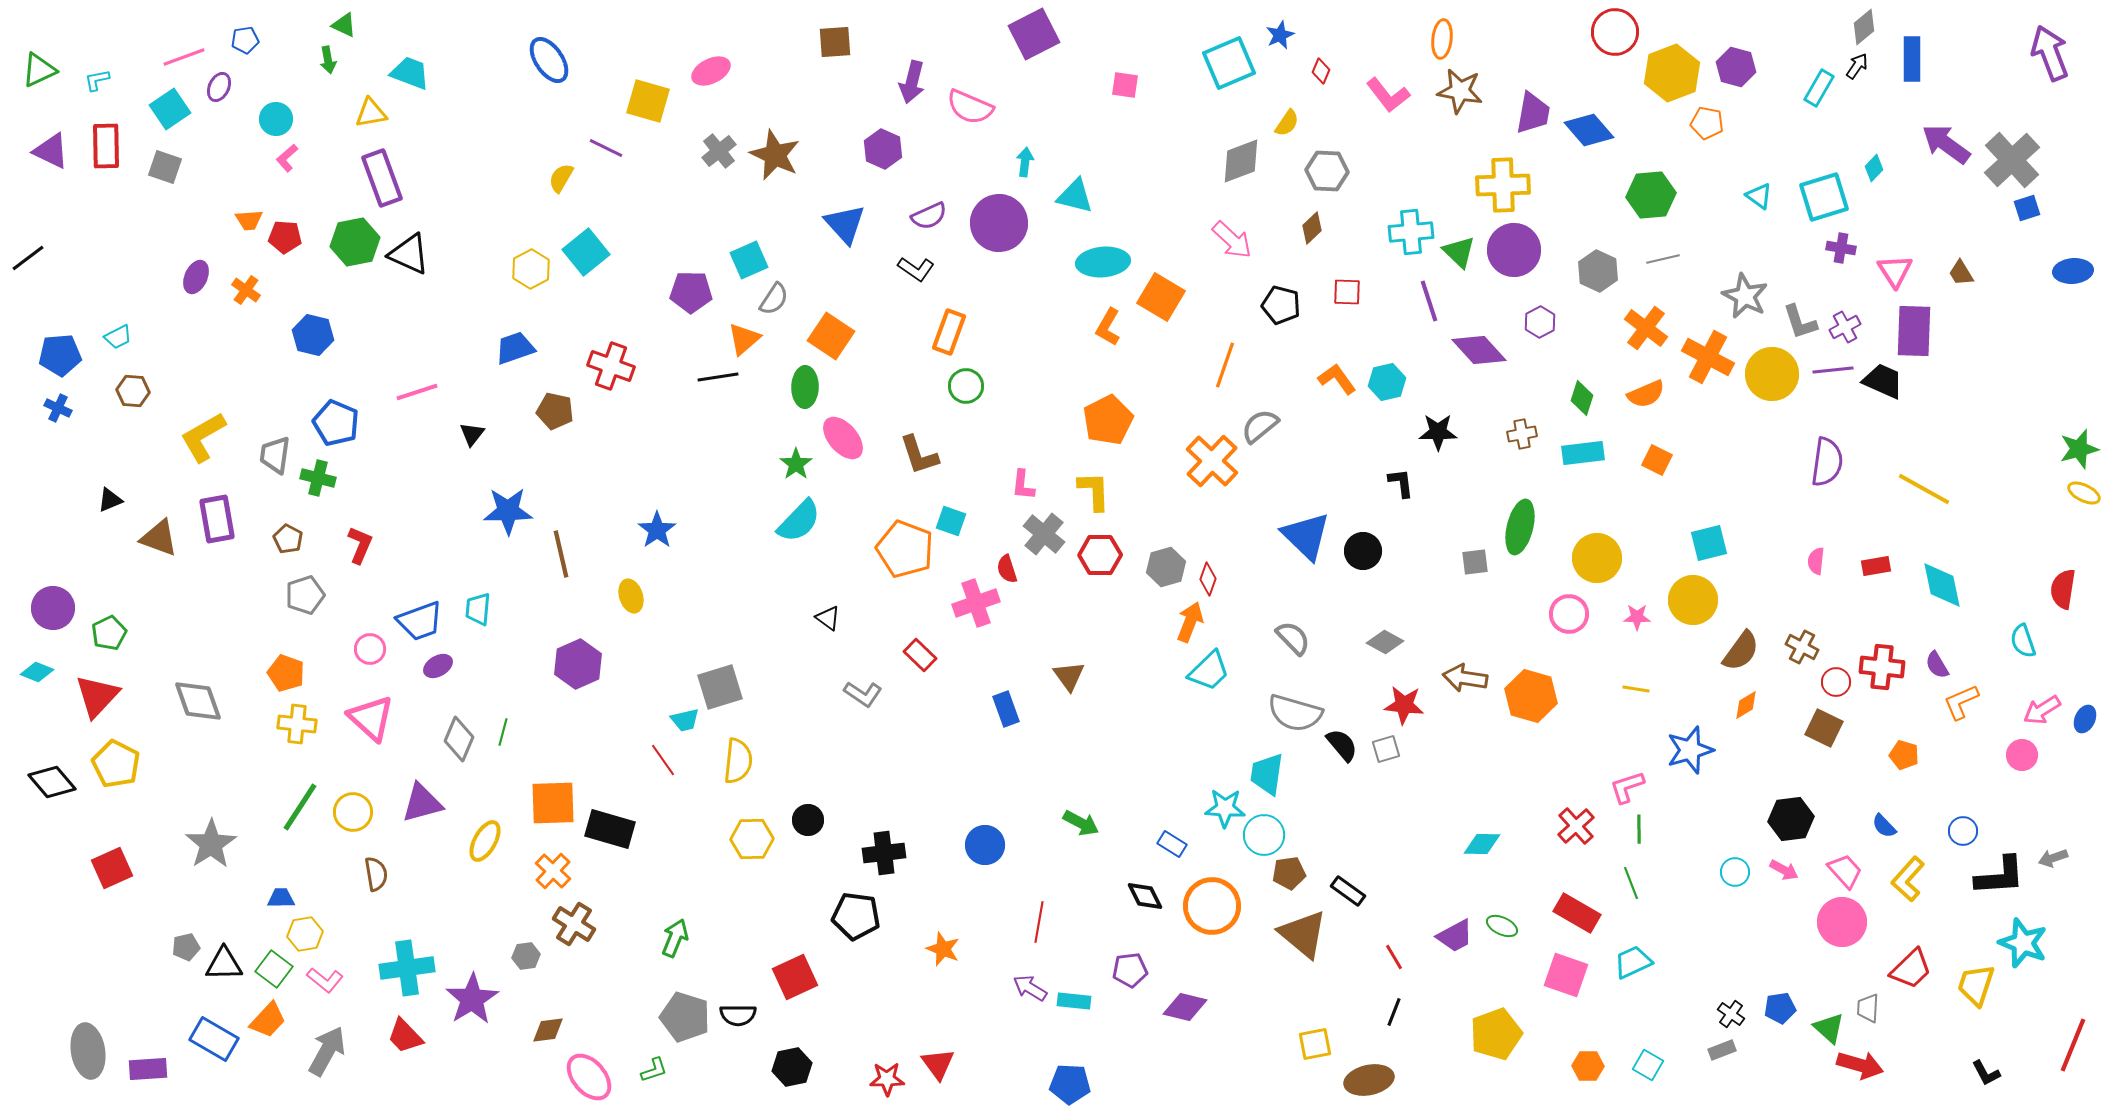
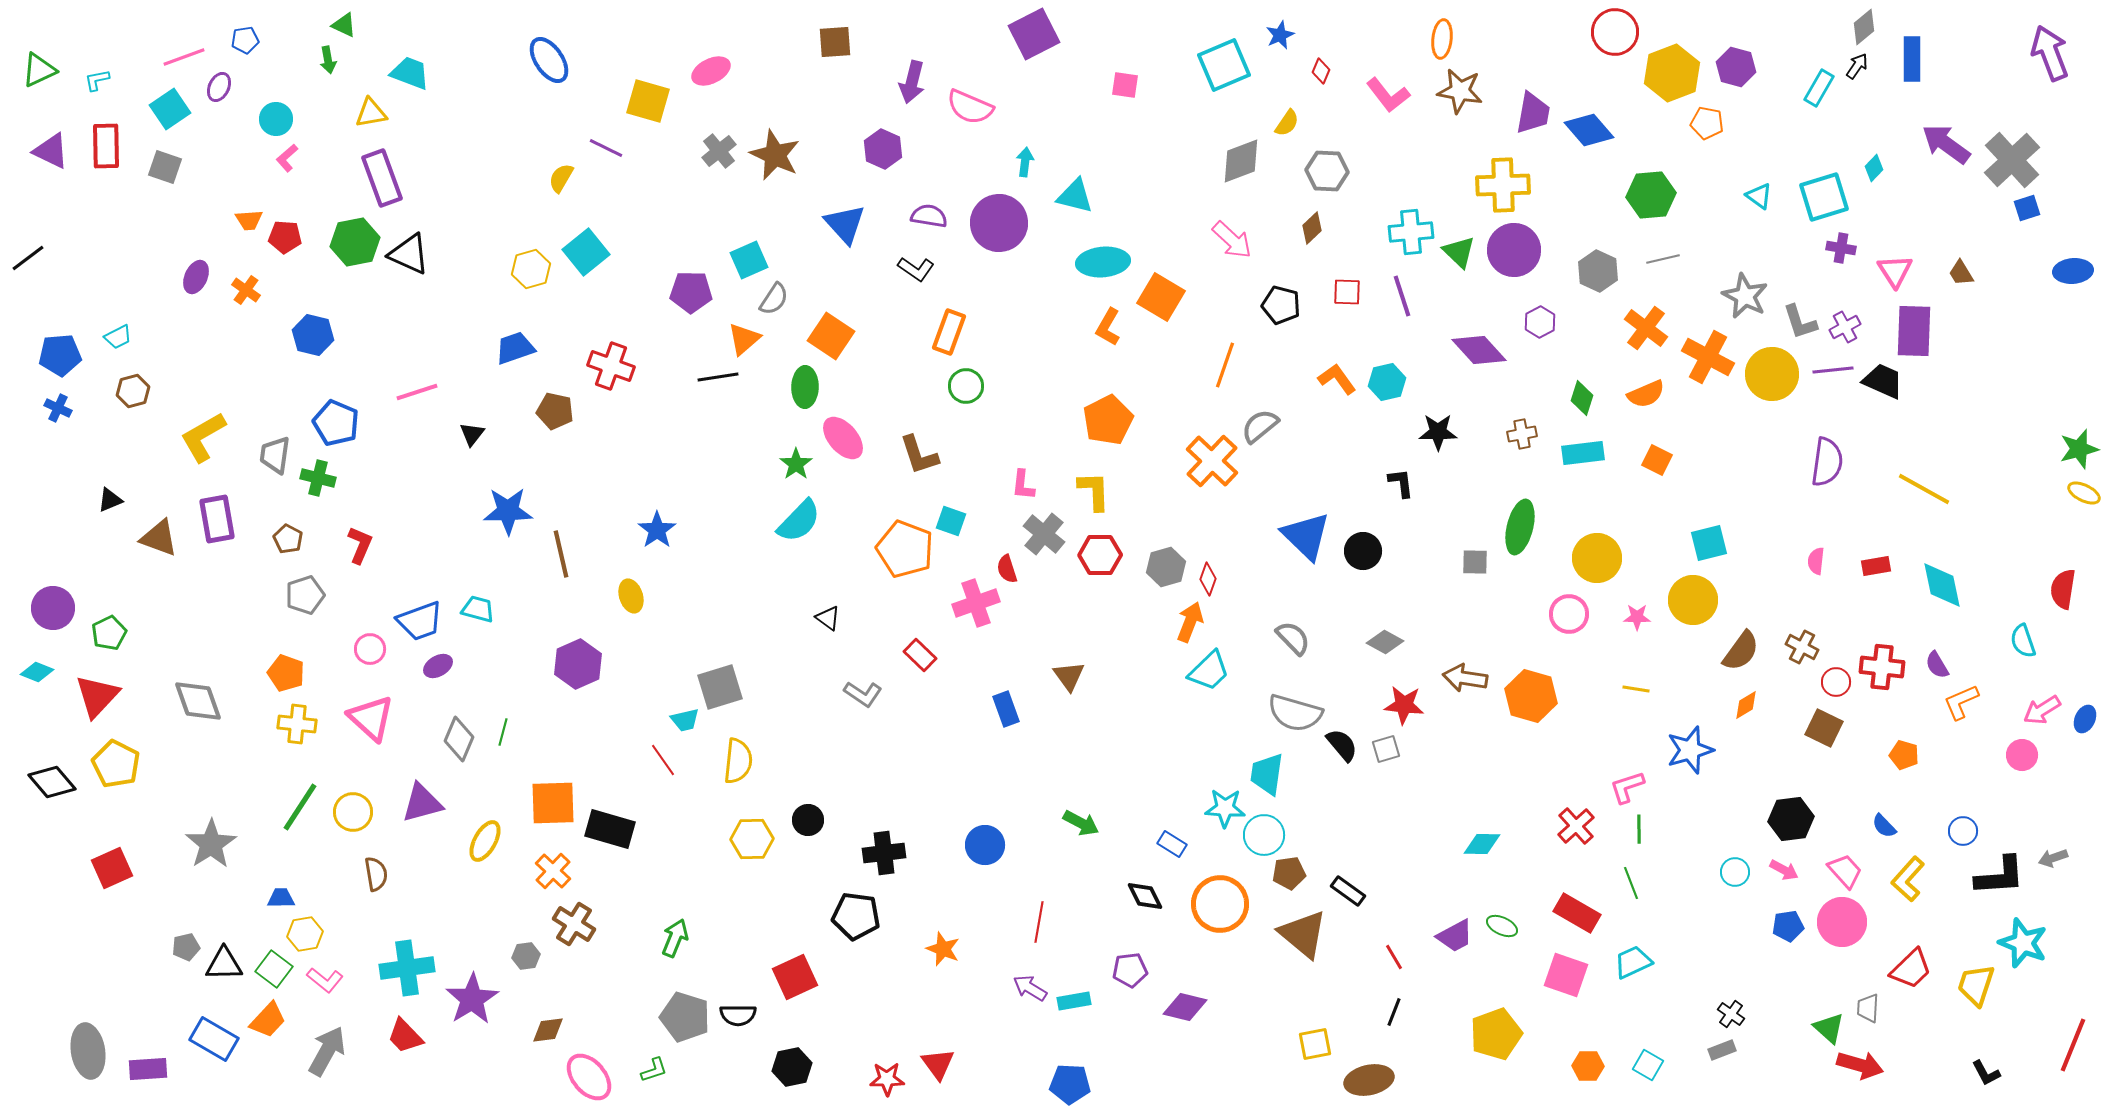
cyan square at (1229, 63): moved 5 px left, 2 px down
purple semicircle at (929, 216): rotated 147 degrees counterclockwise
yellow hexagon at (531, 269): rotated 12 degrees clockwise
purple line at (1429, 301): moved 27 px left, 5 px up
brown hexagon at (133, 391): rotated 20 degrees counterclockwise
gray square at (1475, 562): rotated 8 degrees clockwise
cyan trapezoid at (478, 609): rotated 100 degrees clockwise
orange circle at (1212, 906): moved 8 px right, 2 px up
cyan rectangle at (1074, 1001): rotated 16 degrees counterclockwise
blue pentagon at (1780, 1008): moved 8 px right, 82 px up
